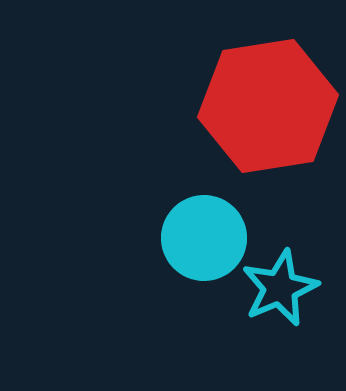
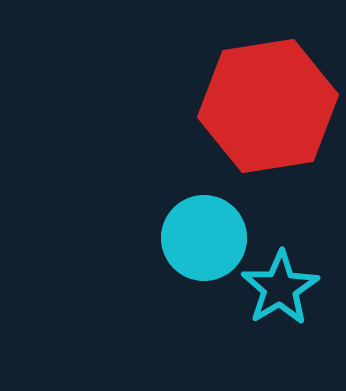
cyan star: rotated 8 degrees counterclockwise
